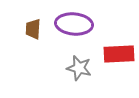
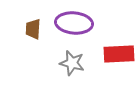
purple ellipse: moved 1 px up
gray star: moved 7 px left, 5 px up
